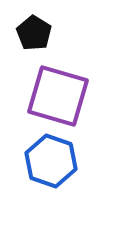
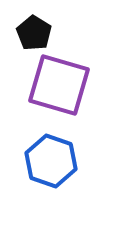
purple square: moved 1 px right, 11 px up
